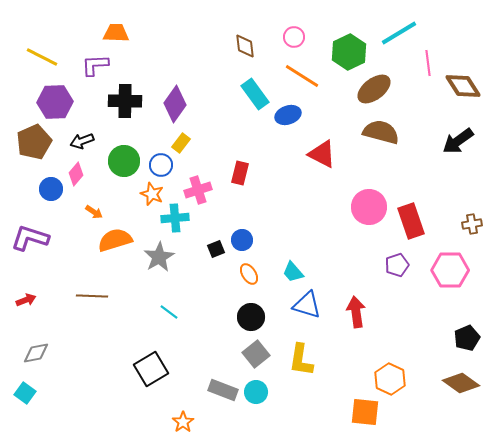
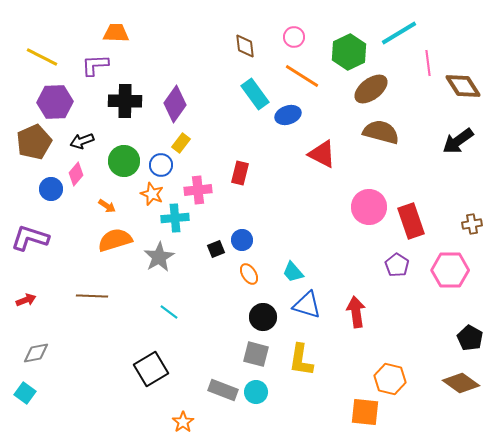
brown ellipse at (374, 89): moved 3 px left
pink cross at (198, 190): rotated 12 degrees clockwise
orange arrow at (94, 212): moved 13 px right, 6 px up
purple pentagon at (397, 265): rotated 20 degrees counterclockwise
black circle at (251, 317): moved 12 px right
black pentagon at (467, 338): moved 3 px right; rotated 20 degrees counterclockwise
gray square at (256, 354): rotated 36 degrees counterclockwise
orange hexagon at (390, 379): rotated 12 degrees counterclockwise
